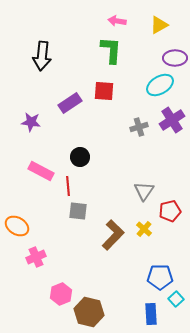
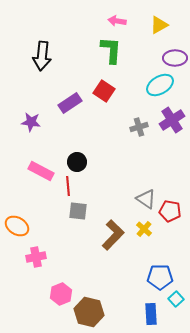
red square: rotated 30 degrees clockwise
black circle: moved 3 px left, 5 px down
gray triangle: moved 2 px right, 8 px down; rotated 30 degrees counterclockwise
red pentagon: rotated 25 degrees clockwise
pink cross: rotated 12 degrees clockwise
